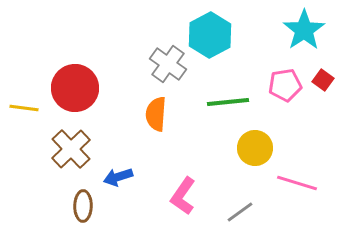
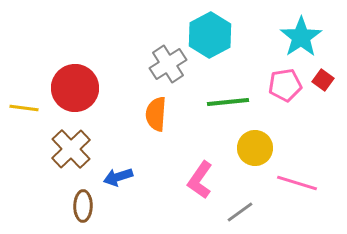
cyan star: moved 3 px left, 7 px down
gray cross: rotated 21 degrees clockwise
pink L-shape: moved 17 px right, 16 px up
